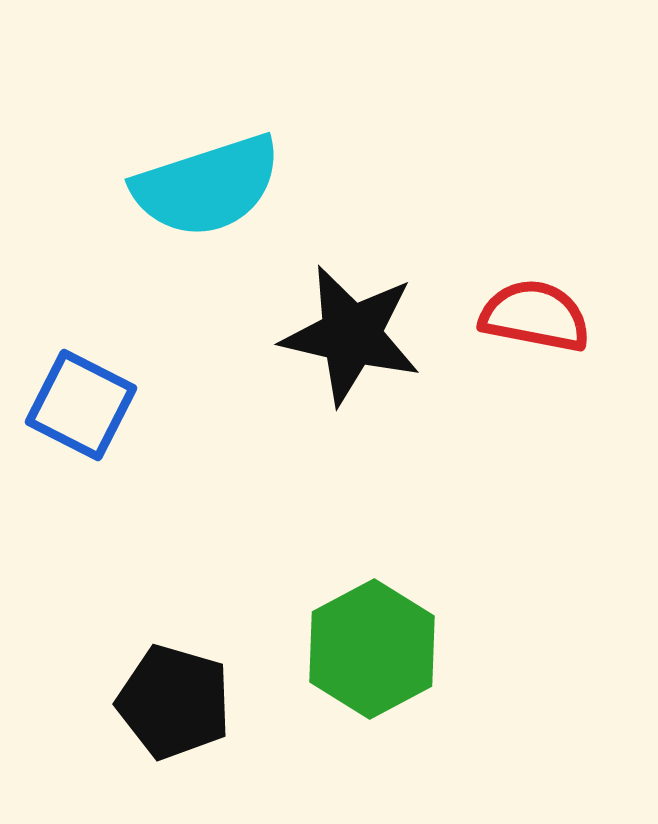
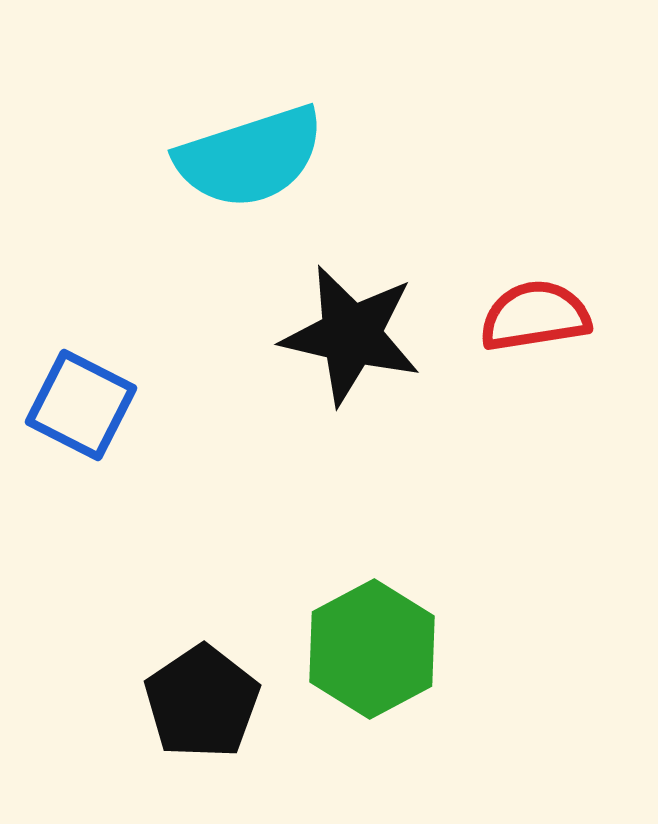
cyan semicircle: moved 43 px right, 29 px up
red semicircle: rotated 20 degrees counterclockwise
black pentagon: moved 28 px right; rotated 22 degrees clockwise
